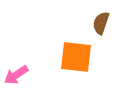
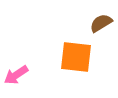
brown semicircle: rotated 40 degrees clockwise
